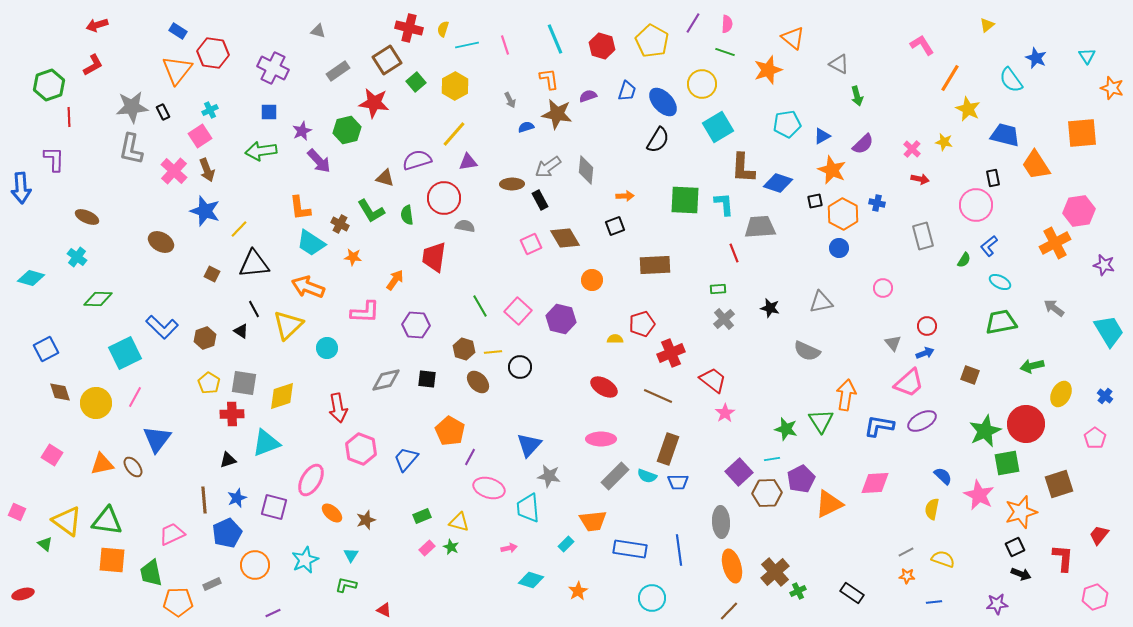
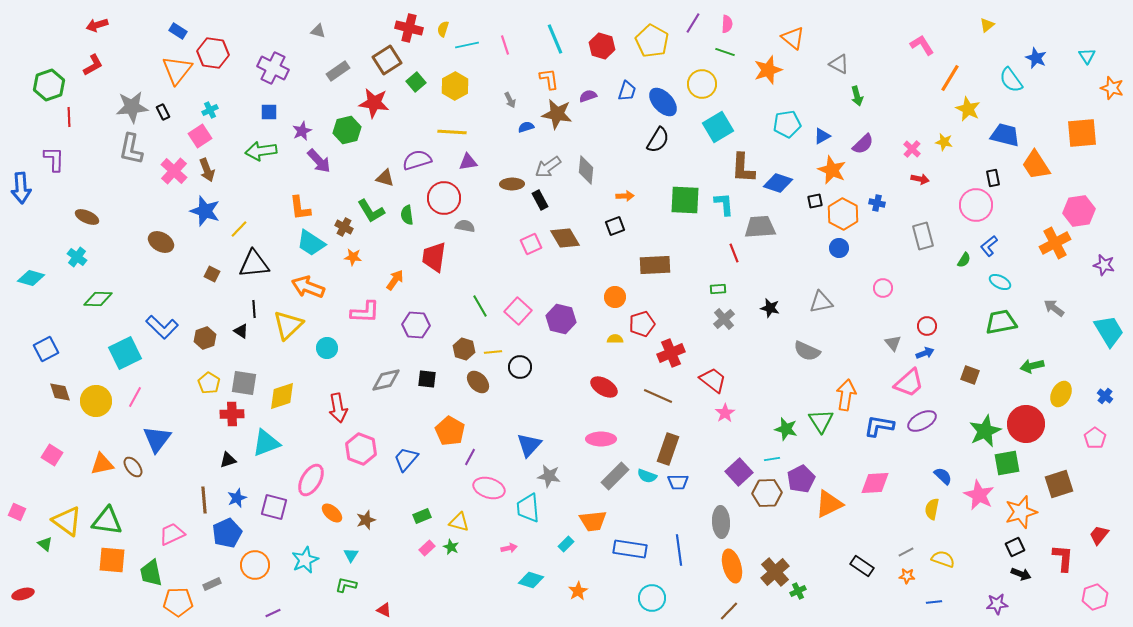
yellow line at (454, 134): moved 2 px left, 2 px up; rotated 52 degrees clockwise
brown cross at (340, 224): moved 4 px right, 3 px down
orange circle at (592, 280): moved 23 px right, 17 px down
black line at (254, 309): rotated 24 degrees clockwise
yellow circle at (96, 403): moved 2 px up
black rectangle at (852, 593): moved 10 px right, 27 px up
